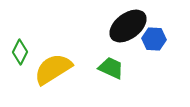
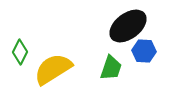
blue hexagon: moved 10 px left, 12 px down
green trapezoid: rotated 84 degrees clockwise
